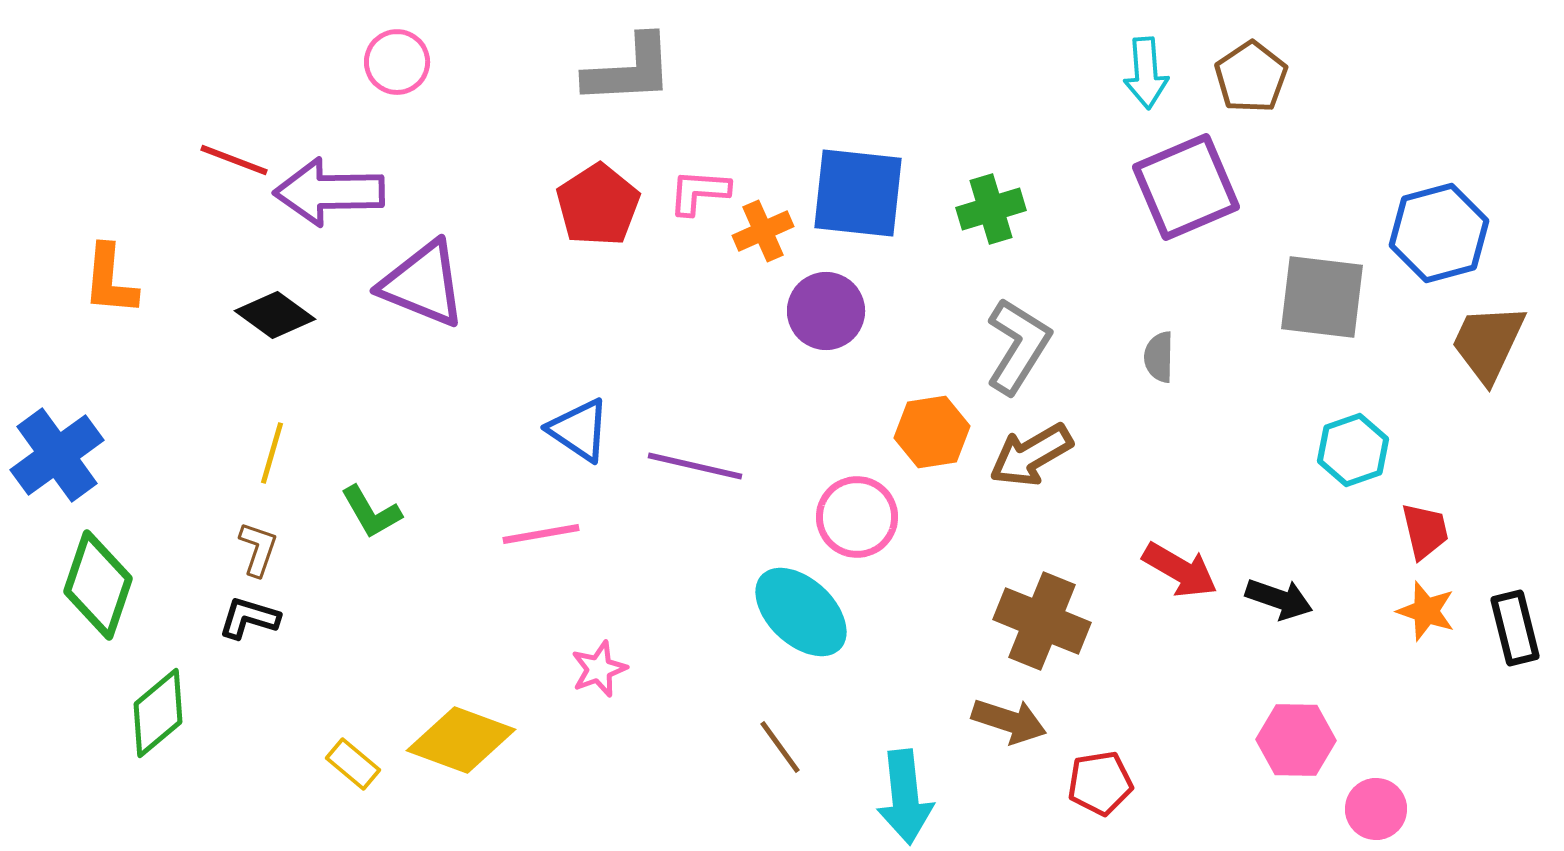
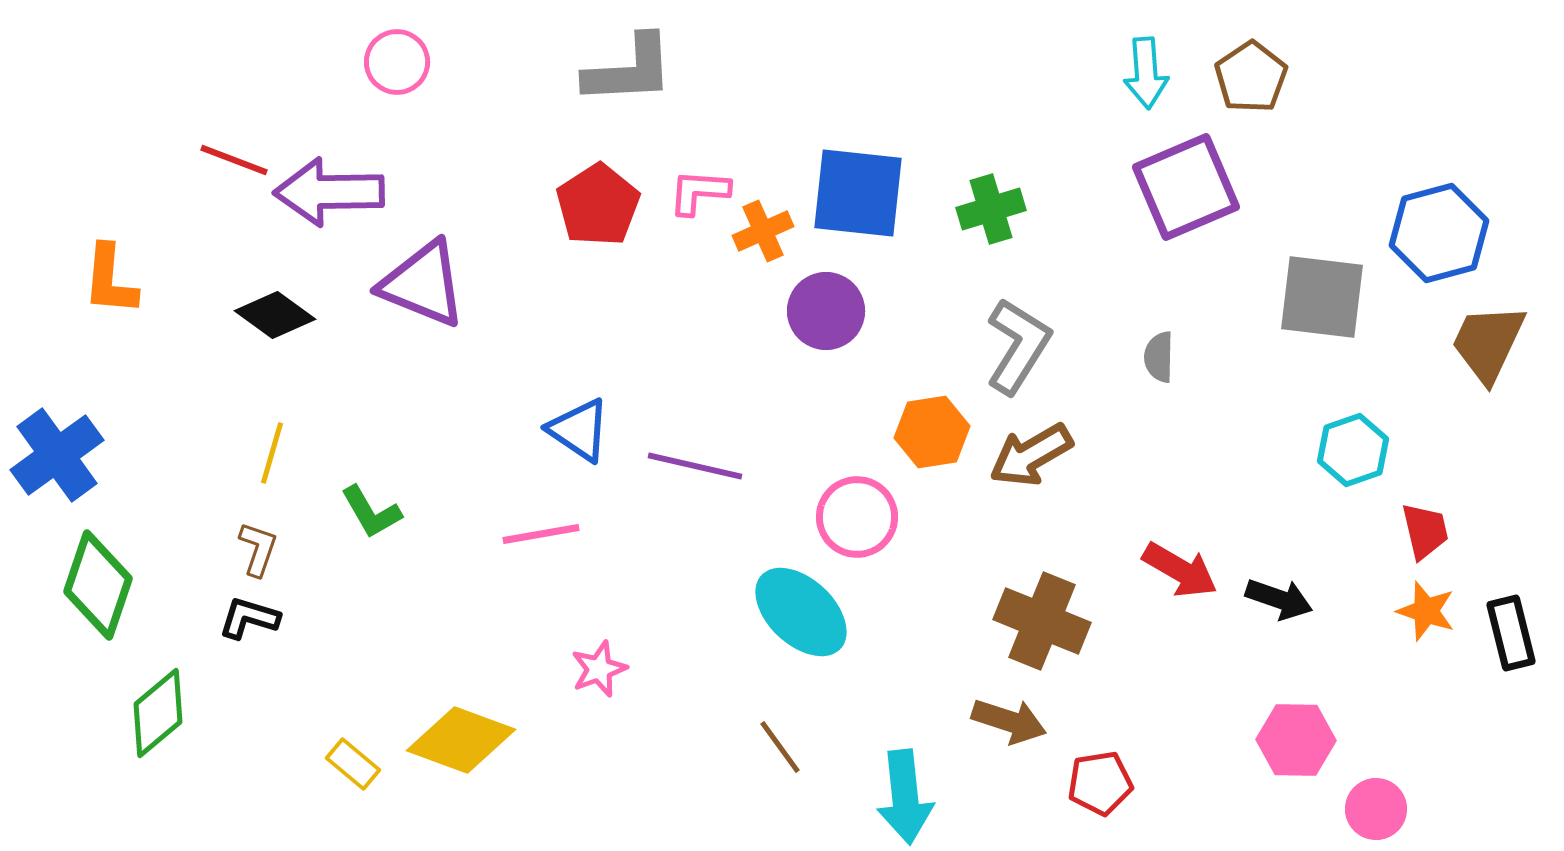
black rectangle at (1515, 628): moved 4 px left, 5 px down
